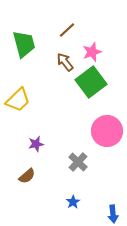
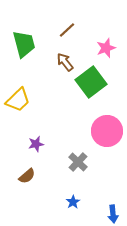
pink star: moved 14 px right, 4 px up
